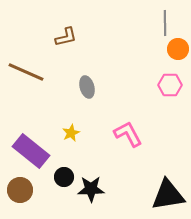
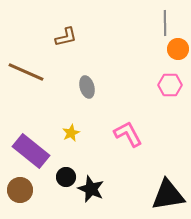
black circle: moved 2 px right
black star: rotated 24 degrees clockwise
